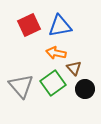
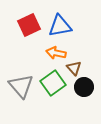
black circle: moved 1 px left, 2 px up
